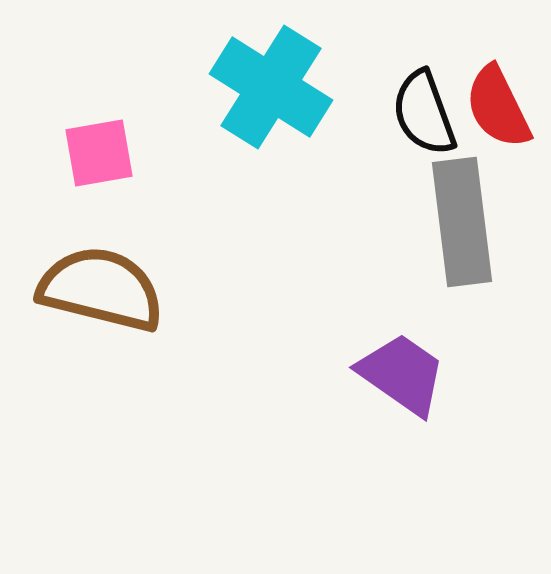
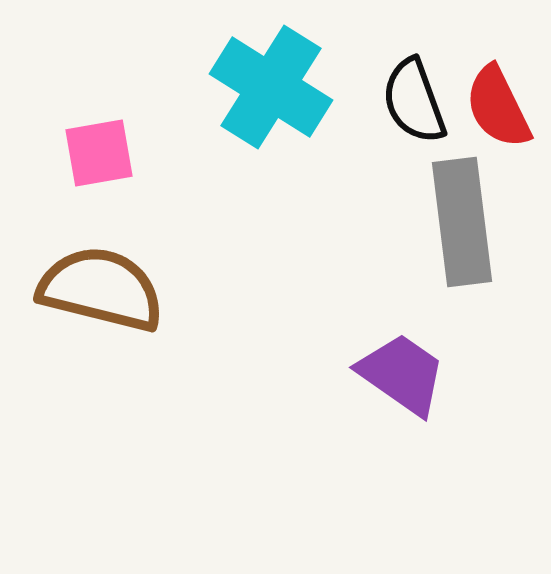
black semicircle: moved 10 px left, 12 px up
